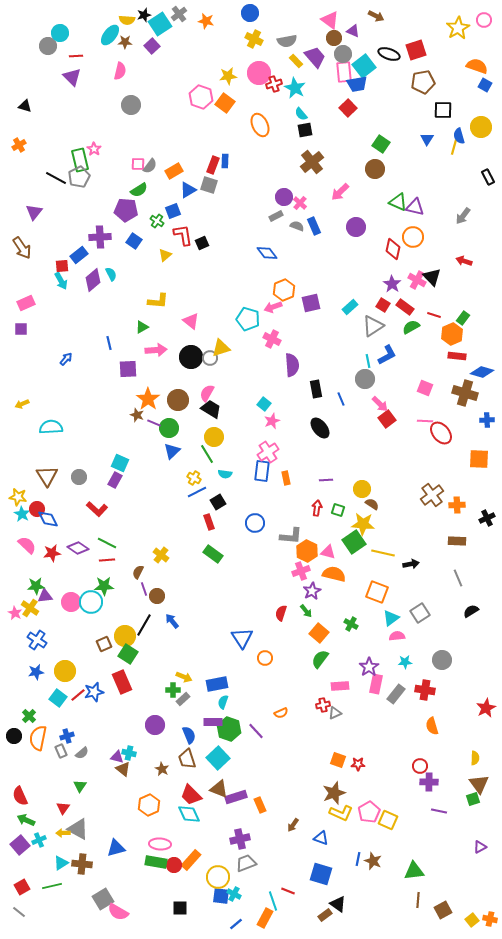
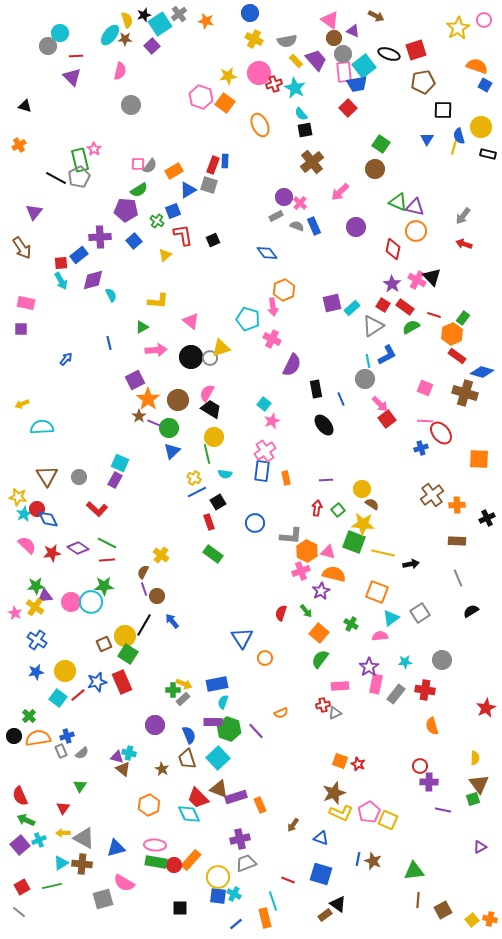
yellow semicircle at (127, 20): rotated 112 degrees counterclockwise
brown star at (125, 42): moved 3 px up
purple trapezoid at (315, 57): moved 1 px right, 3 px down
black rectangle at (488, 177): moved 23 px up; rotated 49 degrees counterclockwise
orange circle at (413, 237): moved 3 px right, 6 px up
blue square at (134, 241): rotated 14 degrees clockwise
black square at (202, 243): moved 11 px right, 3 px up
red arrow at (464, 261): moved 17 px up
red square at (62, 266): moved 1 px left, 3 px up
cyan semicircle at (111, 274): moved 21 px down
purple diamond at (93, 280): rotated 25 degrees clockwise
pink rectangle at (26, 303): rotated 36 degrees clockwise
purple square at (311, 303): moved 21 px right
pink arrow at (273, 307): rotated 78 degrees counterclockwise
cyan rectangle at (350, 307): moved 2 px right, 1 px down
red rectangle at (457, 356): rotated 30 degrees clockwise
purple semicircle at (292, 365): rotated 30 degrees clockwise
purple square at (128, 369): moved 7 px right, 11 px down; rotated 24 degrees counterclockwise
brown star at (137, 415): moved 2 px right, 1 px down; rotated 16 degrees clockwise
blue cross at (487, 420): moved 66 px left, 28 px down; rotated 16 degrees counterclockwise
cyan semicircle at (51, 427): moved 9 px left
black ellipse at (320, 428): moved 4 px right, 3 px up
pink cross at (268, 452): moved 3 px left, 1 px up
green line at (207, 454): rotated 18 degrees clockwise
green square at (338, 510): rotated 32 degrees clockwise
cyan star at (22, 514): moved 2 px right; rotated 14 degrees clockwise
green square at (354, 542): rotated 35 degrees counterclockwise
brown semicircle at (138, 572): moved 5 px right
purple star at (312, 591): moved 9 px right
yellow cross at (30, 608): moved 5 px right, 1 px up
pink semicircle at (397, 636): moved 17 px left
yellow arrow at (184, 677): moved 7 px down
blue star at (94, 692): moved 3 px right, 10 px up
orange semicircle at (38, 738): rotated 70 degrees clockwise
orange square at (338, 760): moved 2 px right, 1 px down
red star at (358, 764): rotated 24 degrees clockwise
red trapezoid at (191, 795): moved 7 px right, 3 px down
purple line at (439, 811): moved 4 px right, 1 px up
gray triangle at (78, 829): moved 6 px right, 9 px down
pink ellipse at (160, 844): moved 5 px left, 1 px down
red line at (288, 891): moved 11 px up
blue square at (221, 896): moved 3 px left
gray square at (103, 899): rotated 15 degrees clockwise
pink semicircle at (118, 912): moved 6 px right, 29 px up
orange rectangle at (265, 918): rotated 42 degrees counterclockwise
